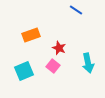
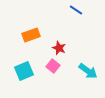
cyan arrow: moved 8 px down; rotated 42 degrees counterclockwise
